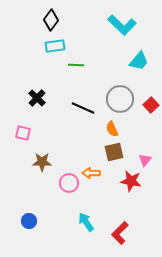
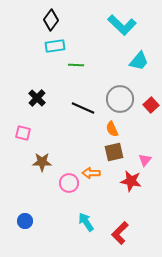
blue circle: moved 4 px left
